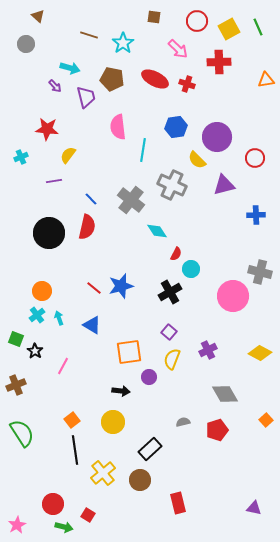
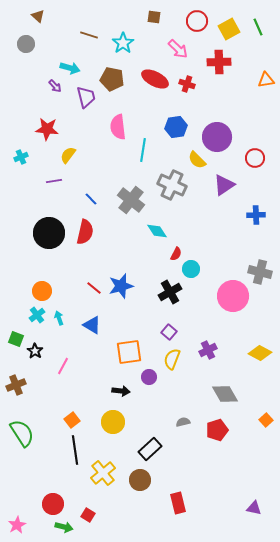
purple triangle at (224, 185): rotated 20 degrees counterclockwise
red semicircle at (87, 227): moved 2 px left, 5 px down
